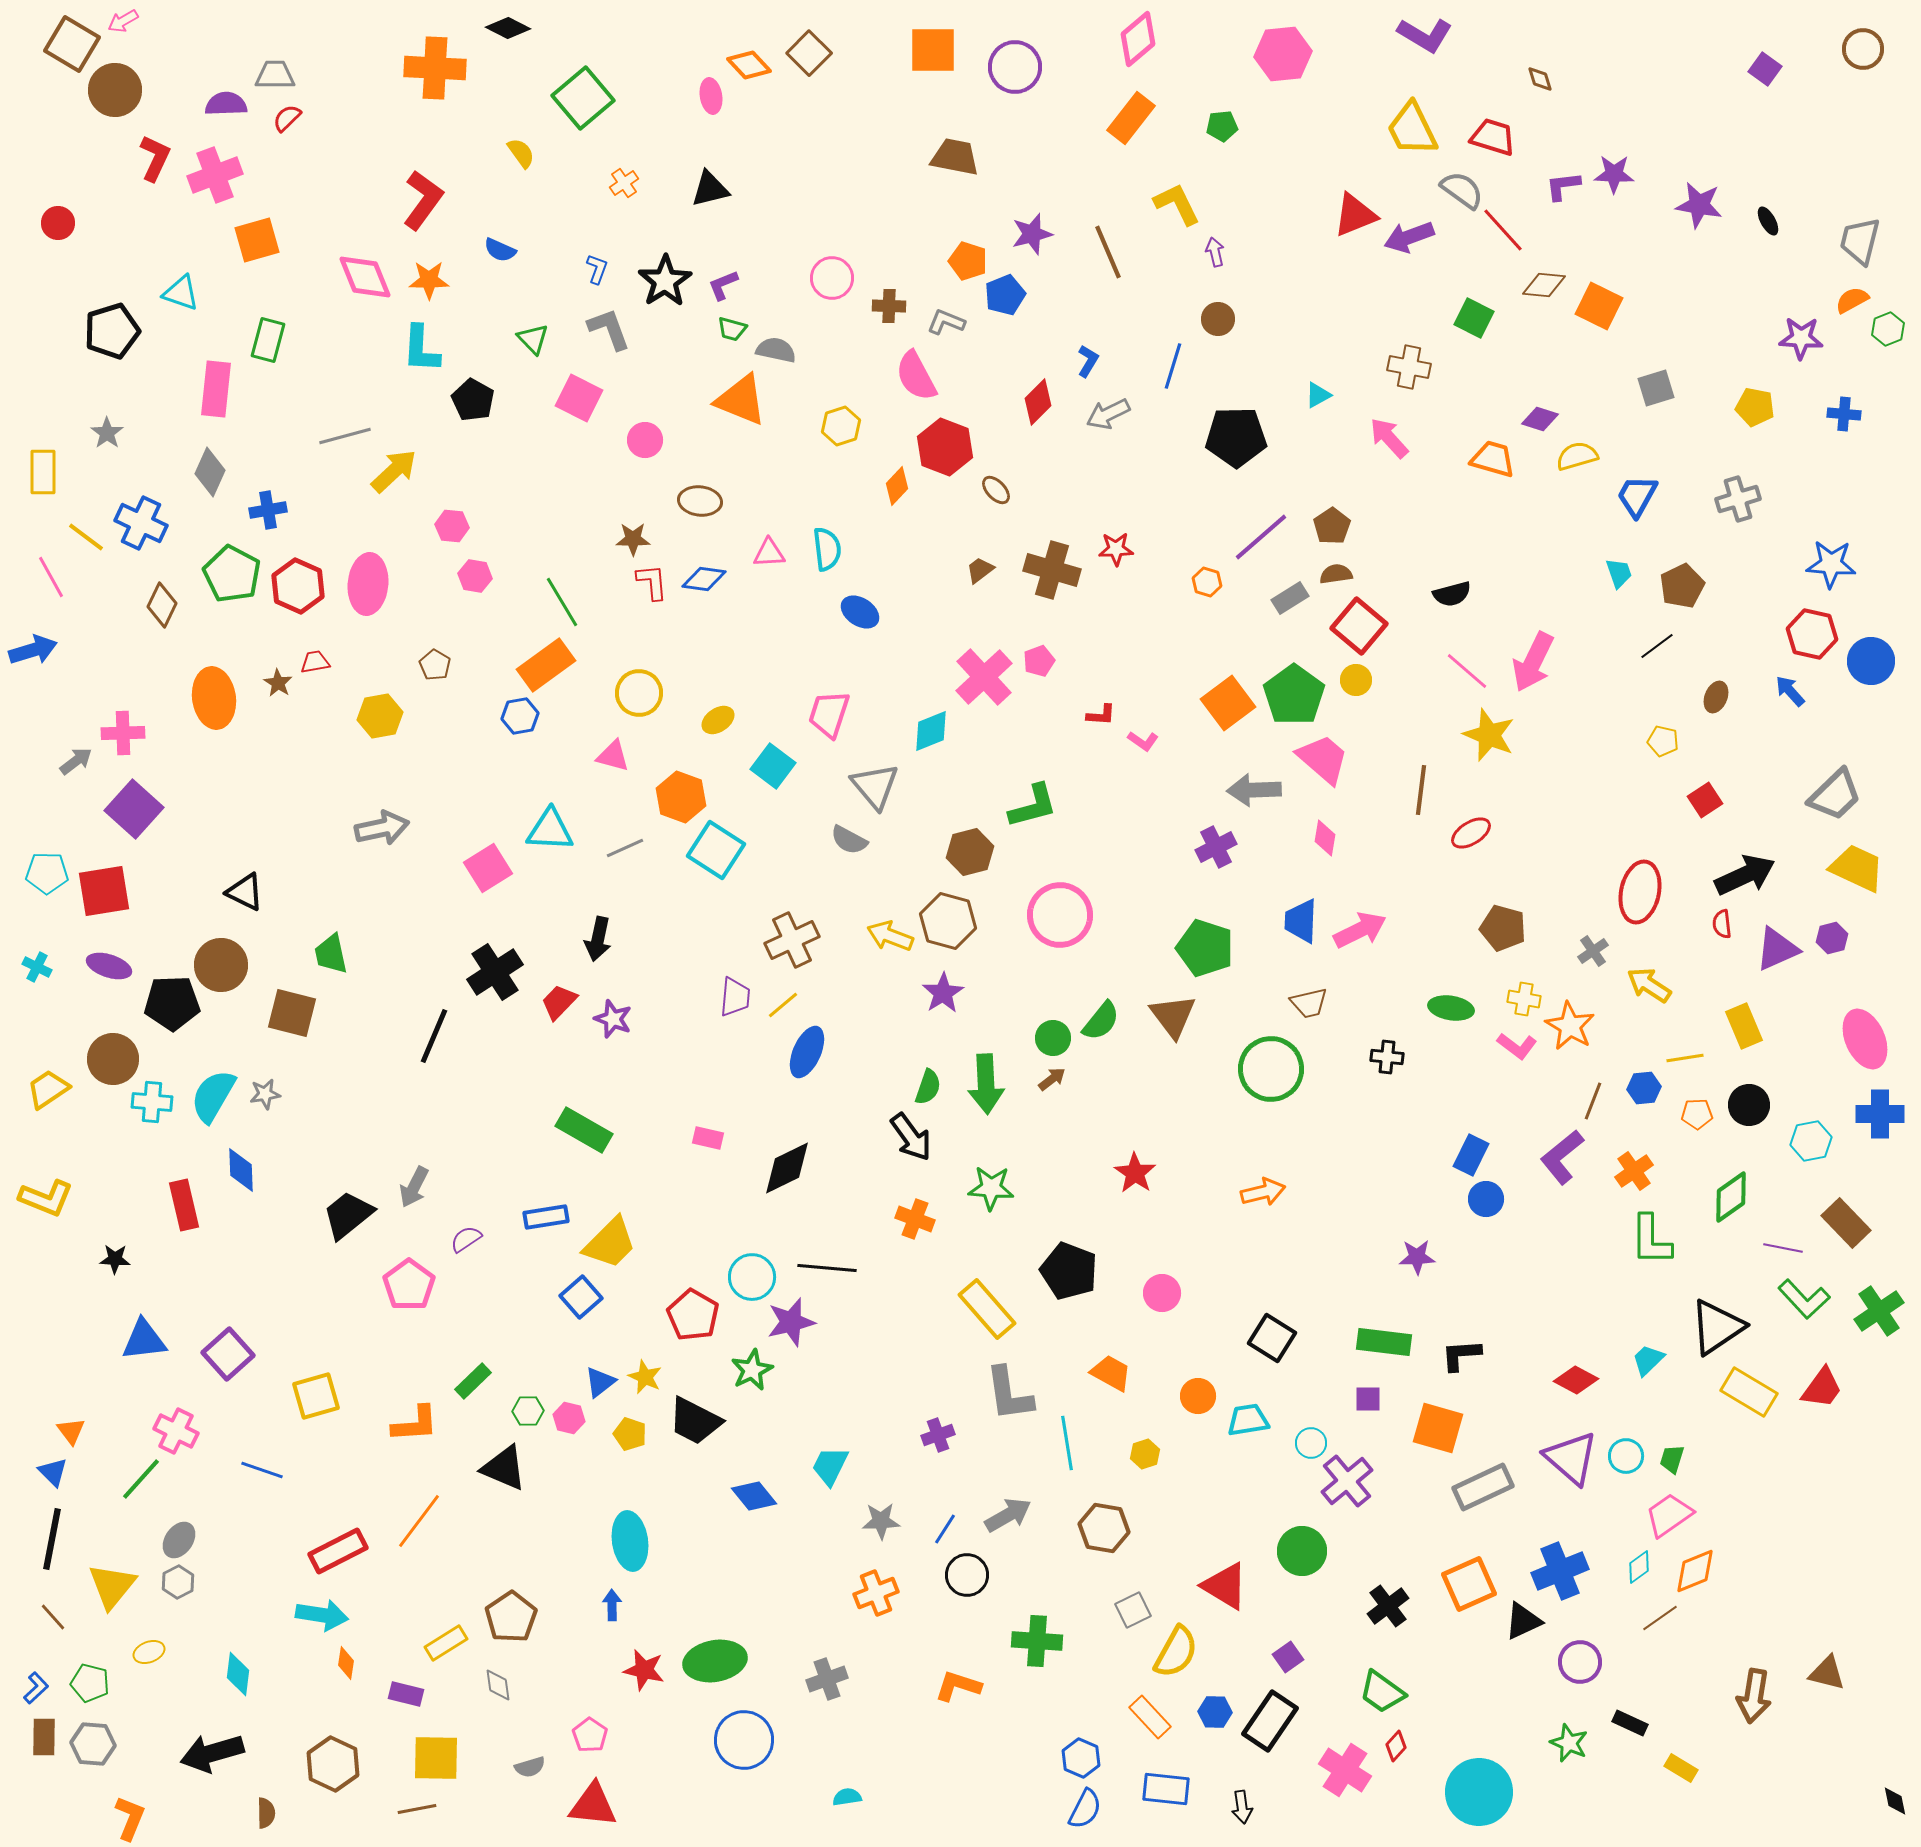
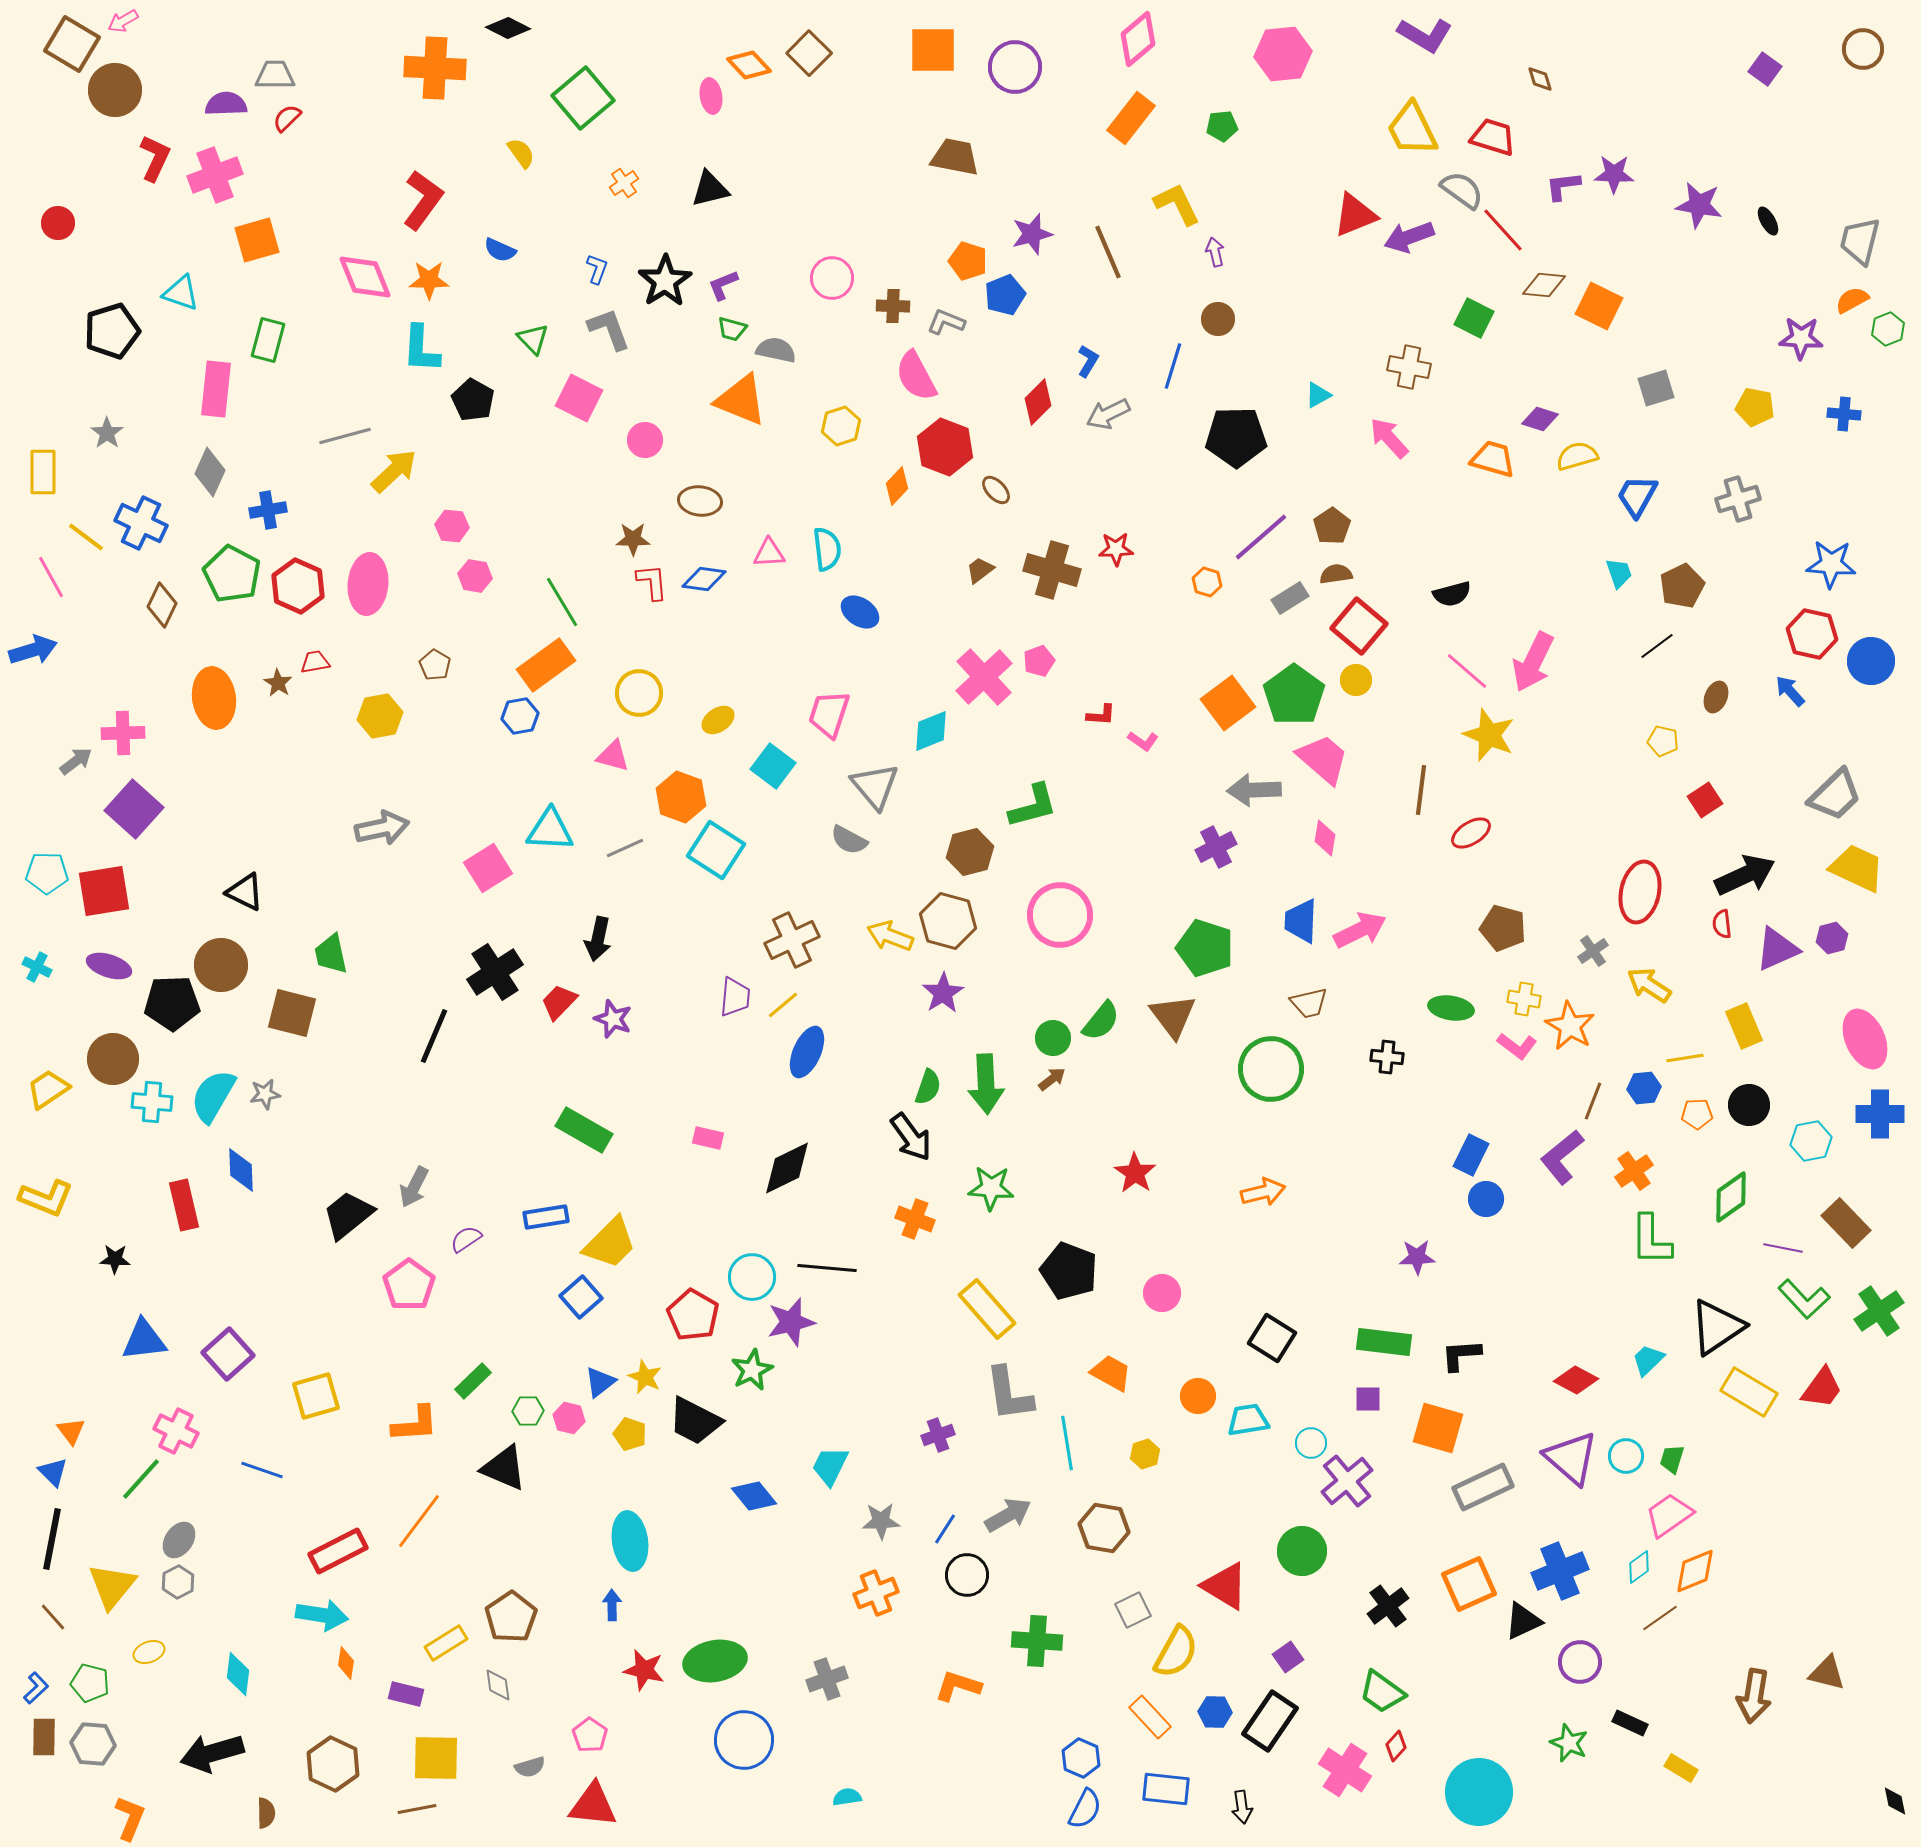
brown cross at (889, 306): moved 4 px right
